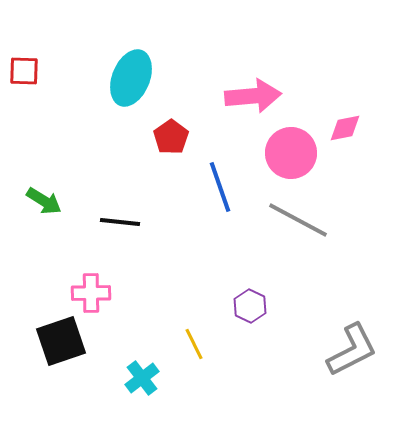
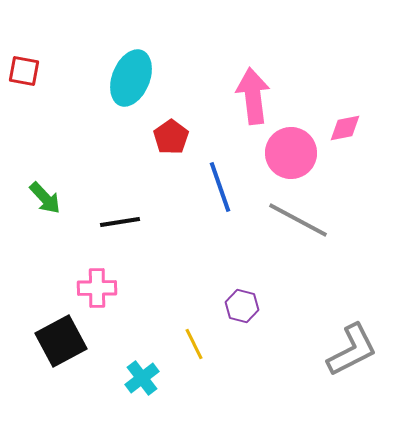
red square: rotated 8 degrees clockwise
pink arrow: rotated 92 degrees counterclockwise
green arrow: moved 1 px right, 3 px up; rotated 15 degrees clockwise
black line: rotated 15 degrees counterclockwise
pink cross: moved 6 px right, 5 px up
purple hexagon: moved 8 px left; rotated 12 degrees counterclockwise
black square: rotated 9 degrees counterclockwise
